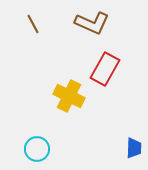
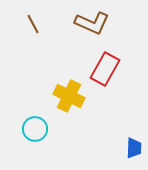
cyan circle: moved 2 px left, 20 px up
